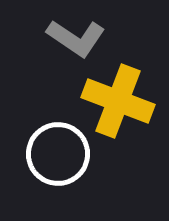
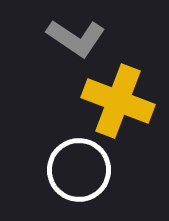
white circle: moved 21 px right, 16 px down
